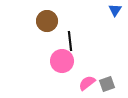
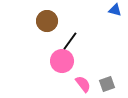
blue triangle: rotated 48 degrees counterclockwise
black line: rotated 42 degrees clockwise
pink semicircle: moved 4 px left, 1 px down; rotated 90 degrees clockwise
